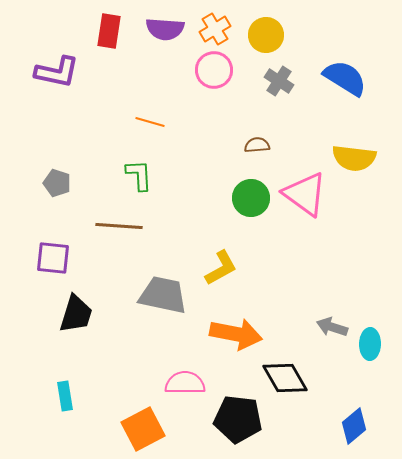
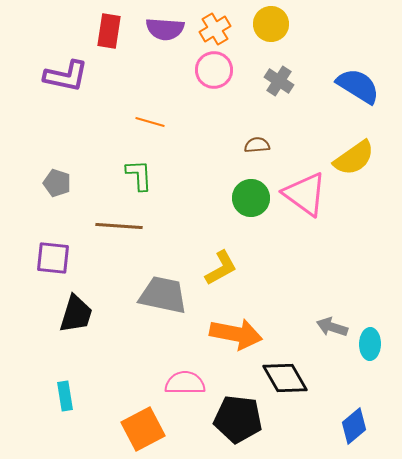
yellow circle: moved 5 px right, 11 px up
purple L-shape: moved 9 px right, 4 px down
blue semicircle: moved 13 px right, 8 px down
yellow semicircle: rotated 42 degrees counterclockwise
